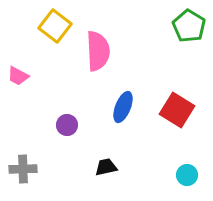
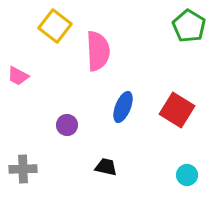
black trapezoid: rotated 25 degrees clockwise
